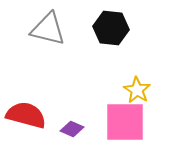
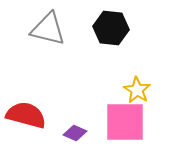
purple diamond: moved 3 px right, 4 px down
